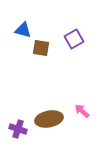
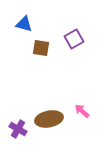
blue triangle: moved 1 px right, 6 px up
purple cross: rotated 12 degrees clockwise
